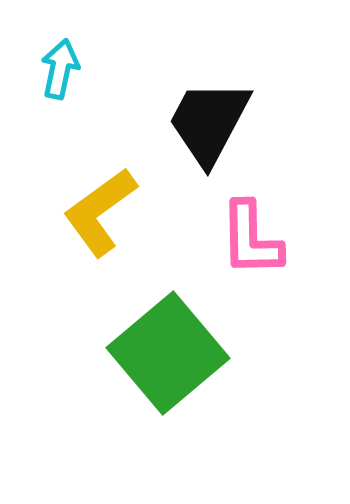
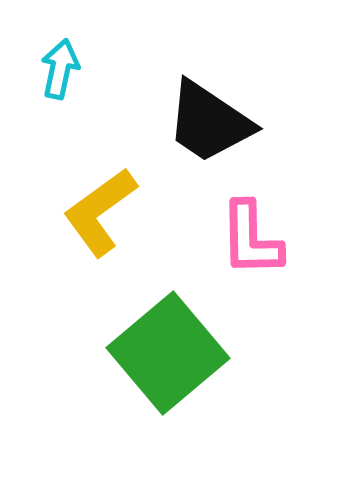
black trapezoid: rotated 84 degrees counterclockwise
